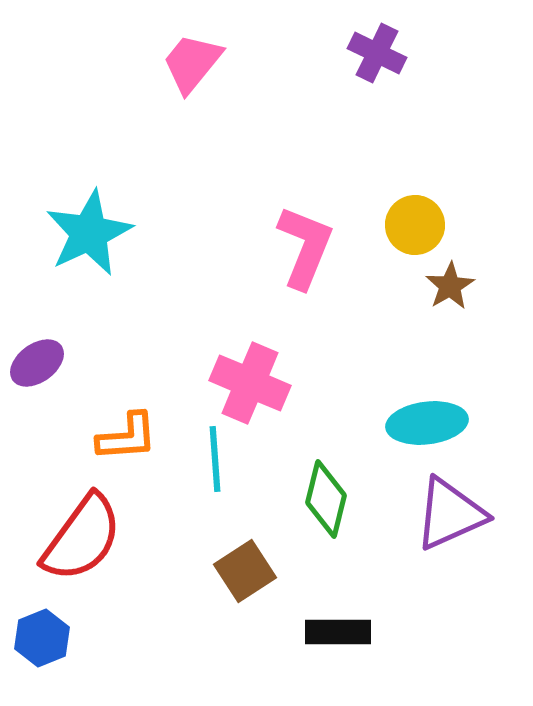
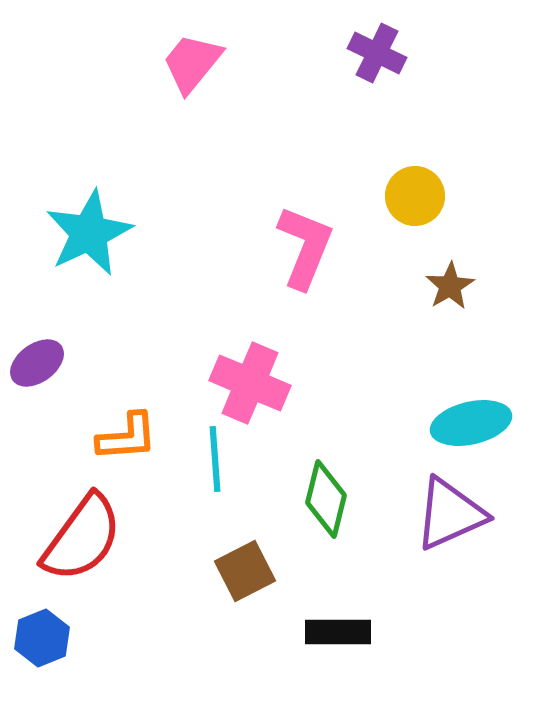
yellow circle: moved 29 px up
cyan ellipse: moved 44 px right; rotated 6 degrees counterclockwise
brown square: rotated 6 degrees clockwise
